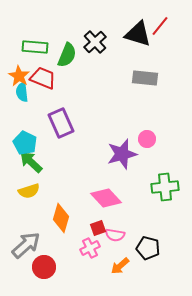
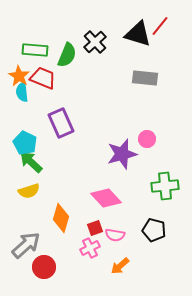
green rectangle: moved 3 px down
green cross: moved 1 px up
red square: moved 3 px left
black pentagon: moved 6 px right, 18 px up
